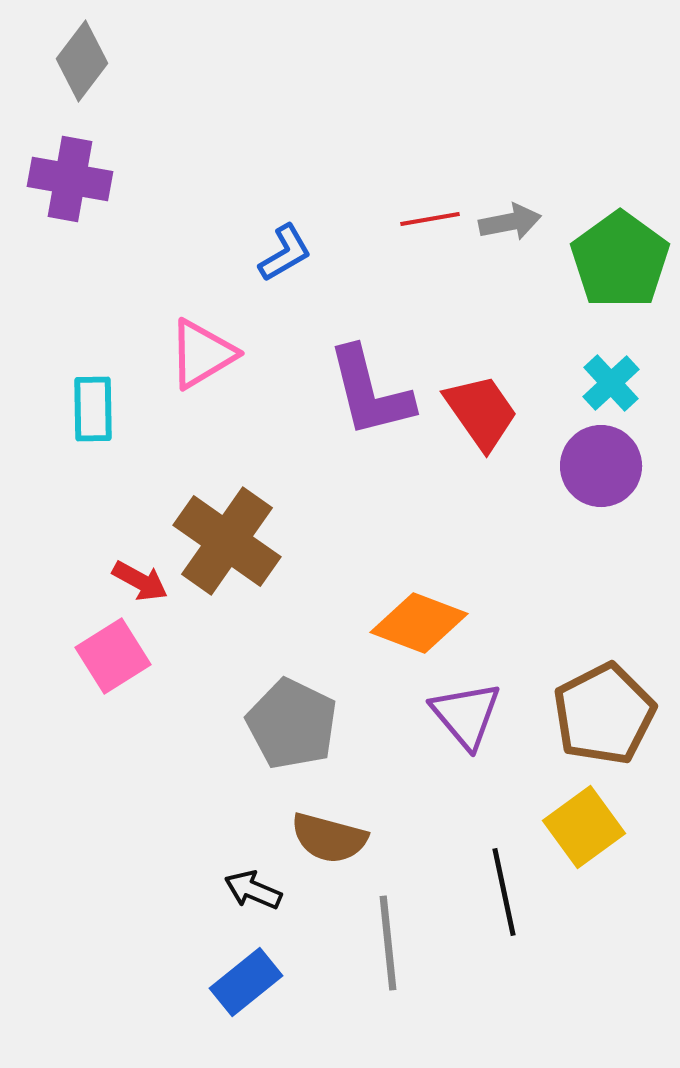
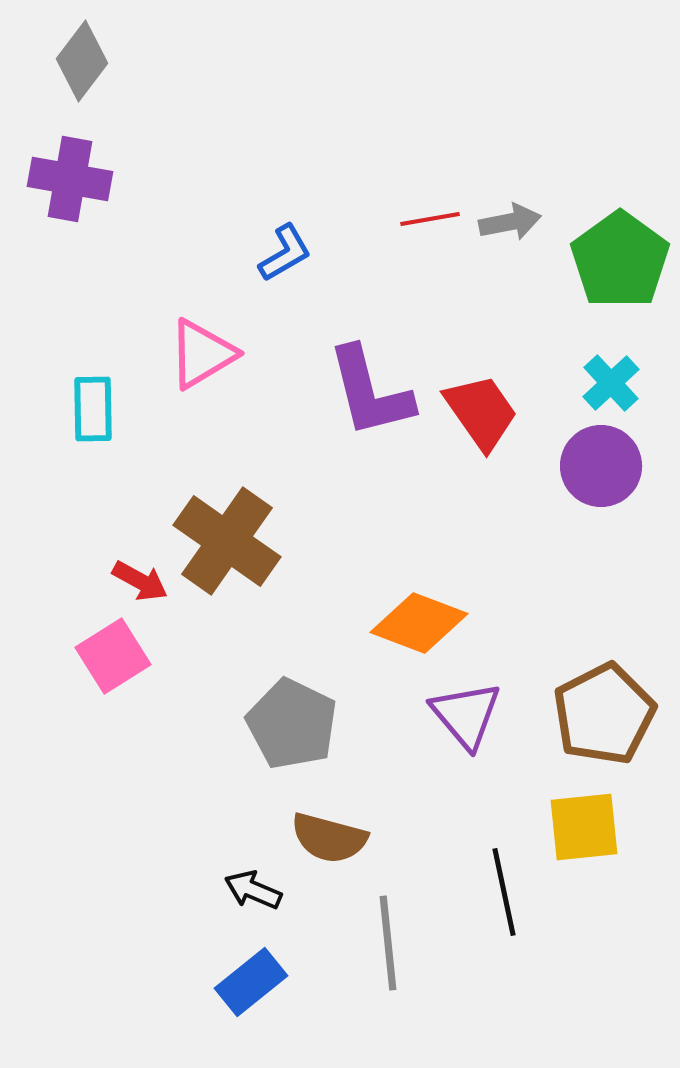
yellow square: rotated 30 degrees clockwise
blue rectangle: moved 5 px right
